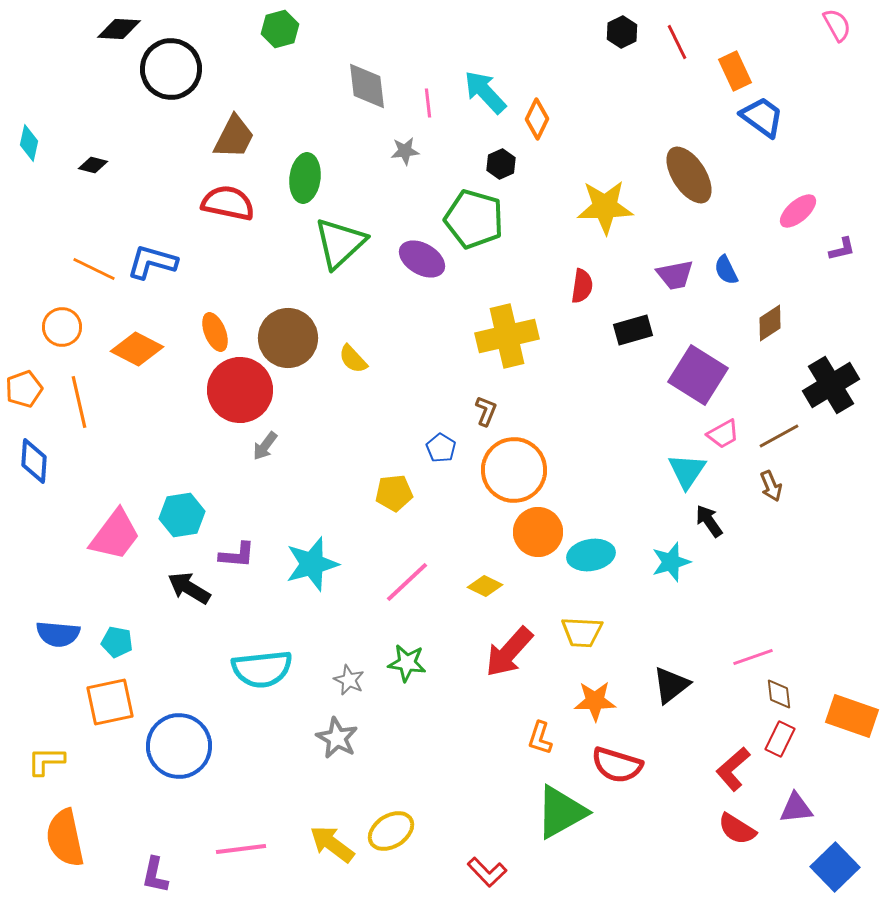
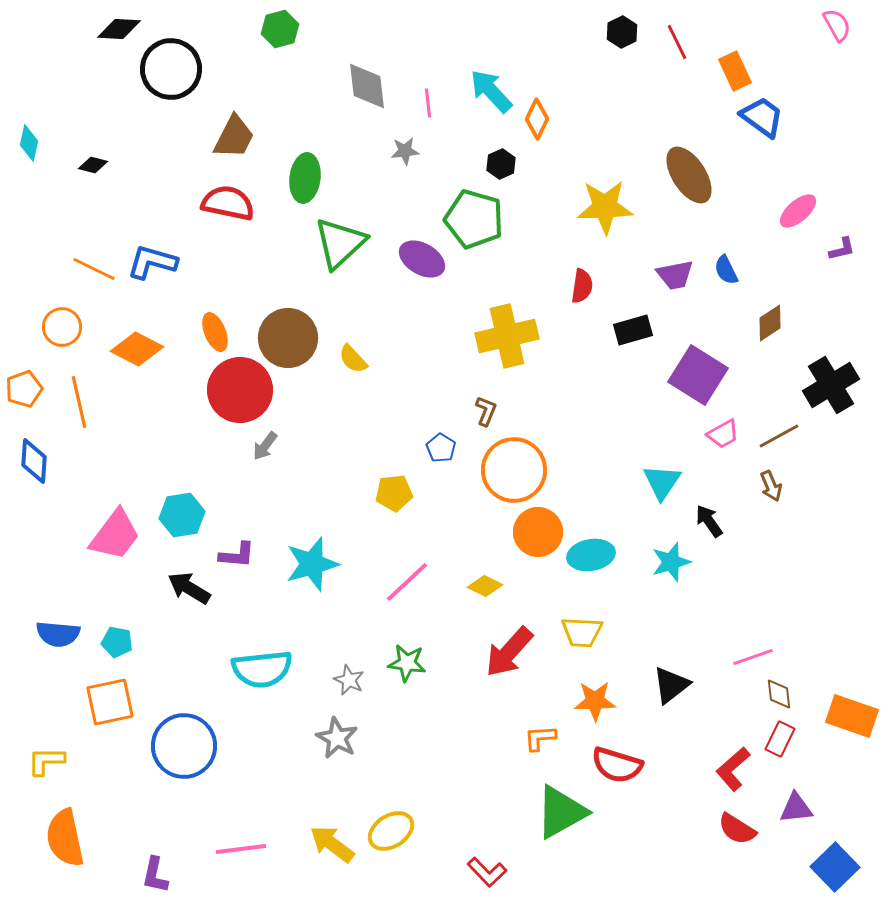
cyan arrow at (485, 92): moved 6 px right, 1 px up
cyan triangle at (687, 471): moved 25 px left, 11 px down
orange L-shape at (540, 738): rotated 68 degrees clockwise
blue circle at (179, 746): moved 5 px right
